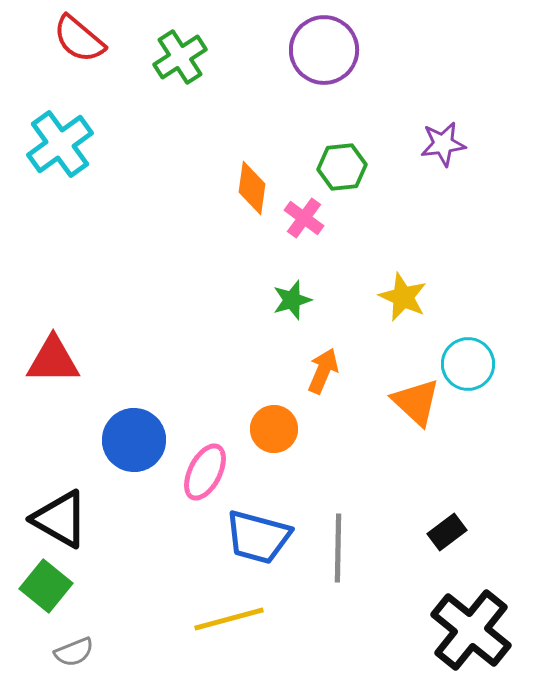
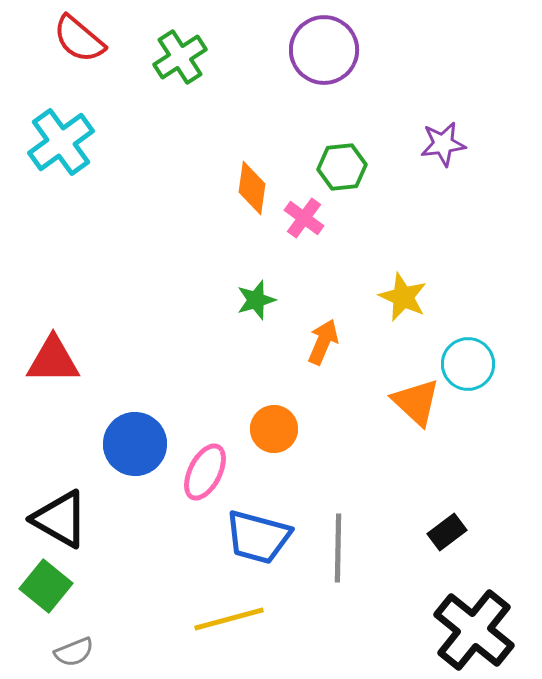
cyan cross: moved 1 px right, 2 px up
green star: moved 36 px left
orange arrow: moved 29 px up
blue circle: moved 1 px right, 4 px down
black cross: moved 3 px right
